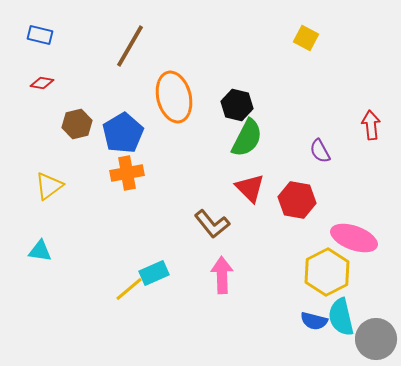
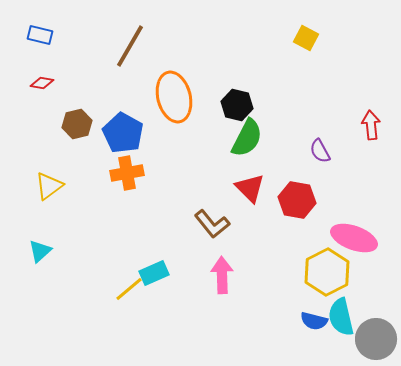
blue pentagon: rotated 12 degrees counterclockwise
cyan triangle: rotated 50 degrees counterclockwise
